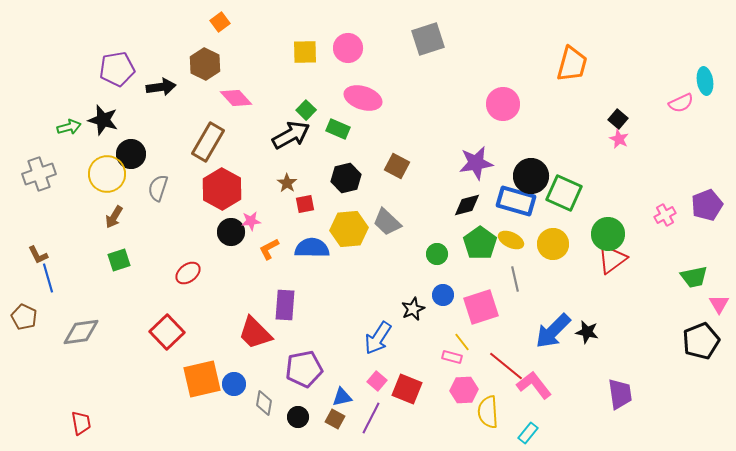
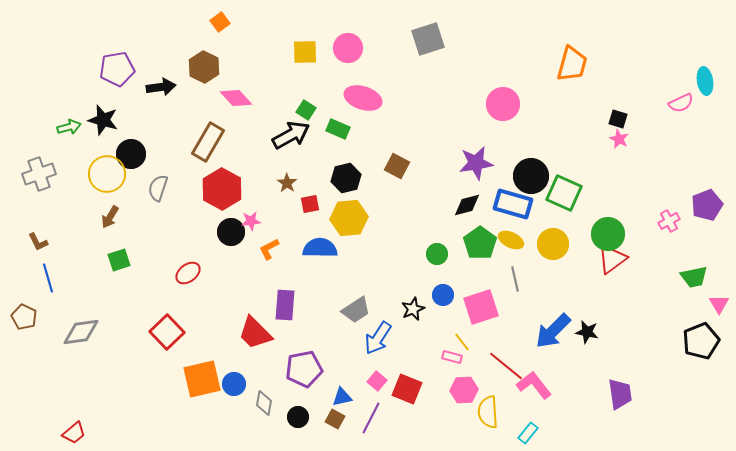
brown hexagon at (205, 64): moved 1 px left, 3 px down
green square at (306, 110): rotated 12 degrees counterclockwise
black square at (618, 119): rotated 24 degrees counterclockwise
blue rectangle at (516, 201): moved 3 px left, 3 px down
red square at (305, 204): moved 5 px right
pink cross at (665, 215): moved 4 px right, 6 px down
brown arrow at (114, 217): moved 4 px left
gray trapezoid at (387, 222): moved 31 px left, 88 px down; rotated 76 degrees counterclockwise
yellow hexagon at (349, 229): moved 11 px up
blue semicircle at (312, 248): moved 8 px right
brown L-shape at (38, 255): moved 13 px up
red trapezoid at (81, 423): moved 7 px left, 10 px down; rotated 60 degrees clockwise
